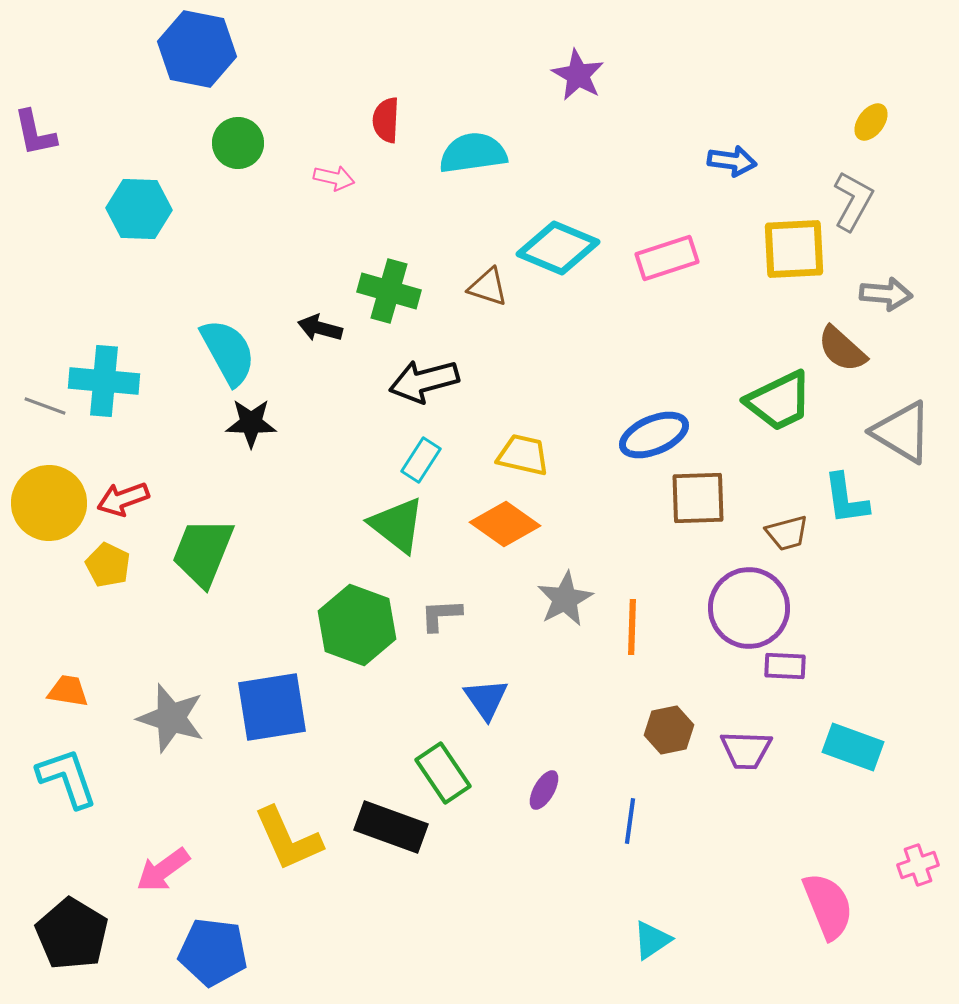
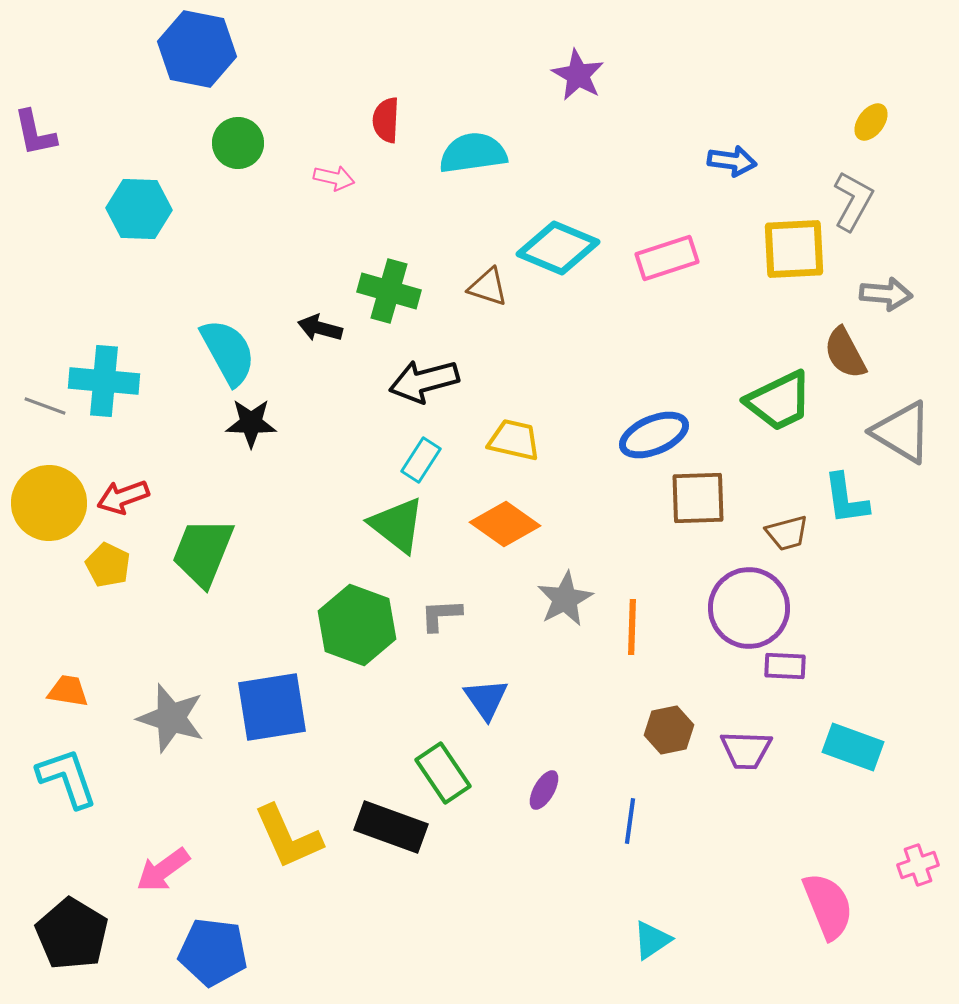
brown semicircle at (842, 349): moved 3 px right, 4 px down; rotated 20 degrees clockwise
yellow trapezoid at (523, 455): moved 9 px left, 15 px up
red arrow at (123, 499): moved 2 px up
yellow L-shape at (288, 839): moved 2 px up
